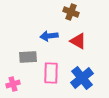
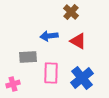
brown cross: rotated 21 degrees clockwise
